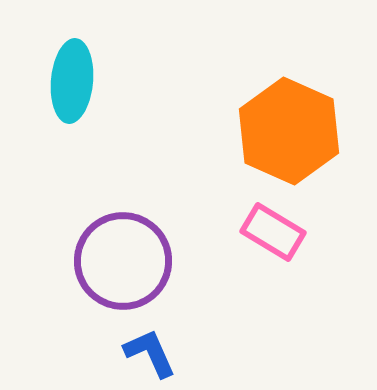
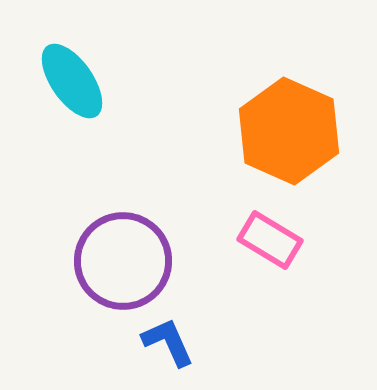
cyan ellipse: rotated 40 degrees counterclockwise
pink rectangle: moved 3 px left, 8 px down
blue L-shape: moved 18 px right, 11 px up
